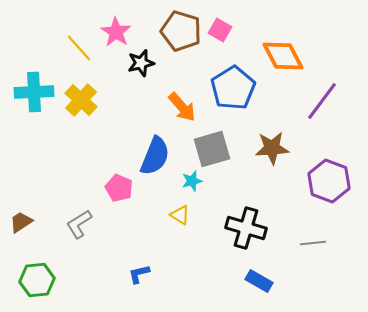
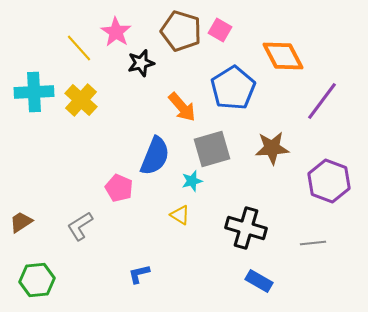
gray L-shape: moved 1 px right, 2 px down
